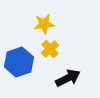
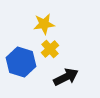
blue hexagon: moved 2 px right; rotated 24 degrees counterclockwise
black arrow: moved 2 px left, 1 px up
